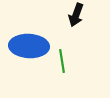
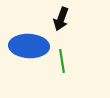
black arrow: moved 15 px left, 4 px down
